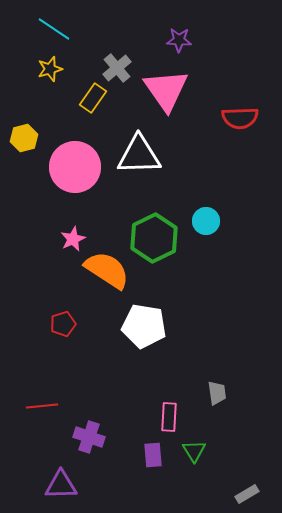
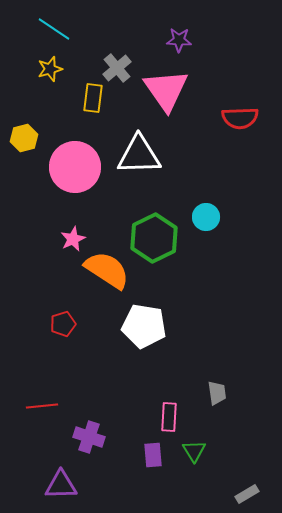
yellow rectangle: rotated 28 degrees counterclockwise
cyan circle: moved 4 px up
